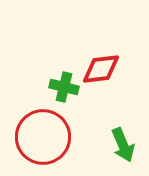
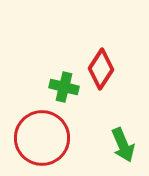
red diamond: rotated 51 degrees counterclockwise
red circle: moved 1 px left, 1 px down
